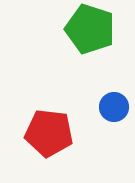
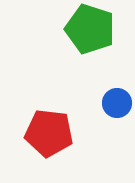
blue circle: moved 3 px right, 4 px up
